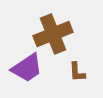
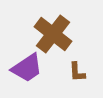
brown cross: rotated 30 degrees counterclockwise
